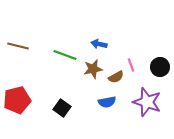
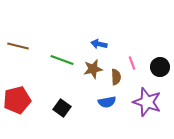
green line: moved 3 px left, 5 px down
pink line: moved 1 px right, 2 px up
brown semicircle: rotated 63 degrees counterclockwise
